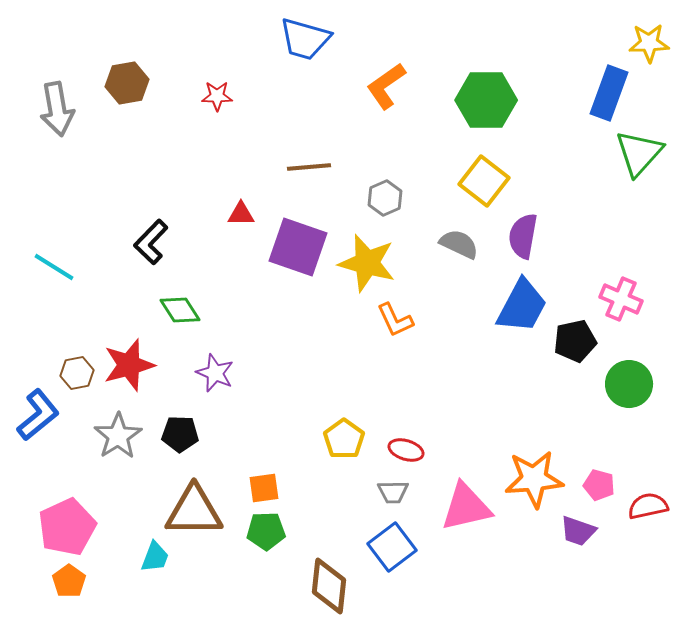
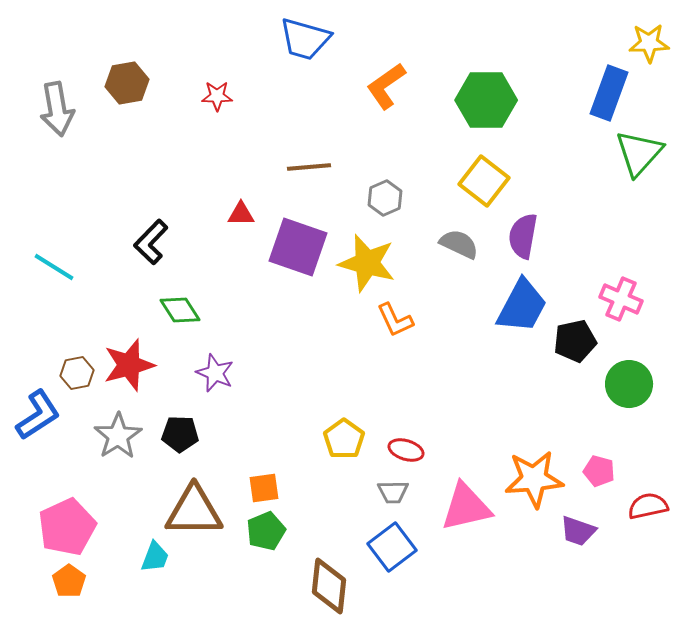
blue L-shape at (38, 415): rotated 6 degrees clockwise
pink pentagon at (599, 485): moved 14 px up
green pentagon at (266, 531): rotated 21 degrees counterclockwise
